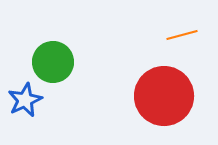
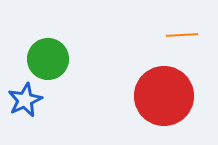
orange line: rotated 12 degrees clockwise
green circle: moved 5 px left, 3 px up
